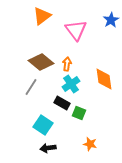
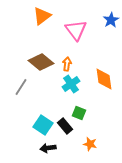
gray line: moved 10 px left
black rectangle: moved 3 px right, 23 px down; rotated 21 degrees clockwise
